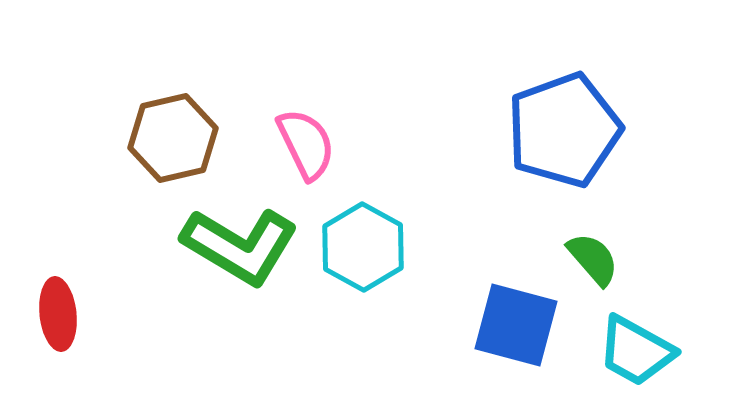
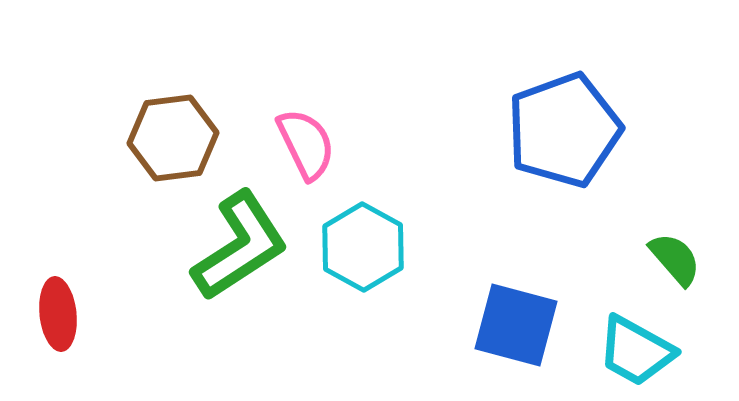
brown hexagon: rotated 6 degrees clockwise
green L-shape: rotated 64 degrees counterclockwise
green semicircle: moved 82 px right
